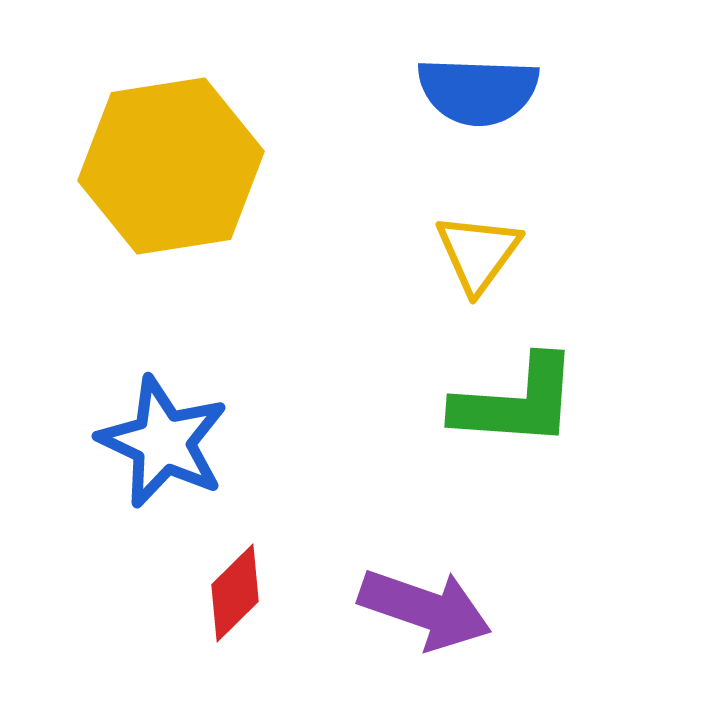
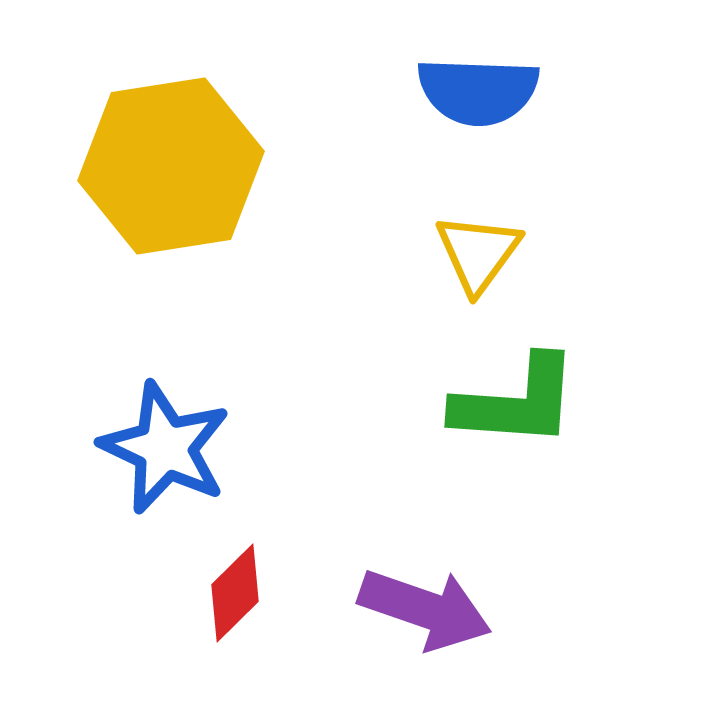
blue star: moved 2 px right, 6 px down
